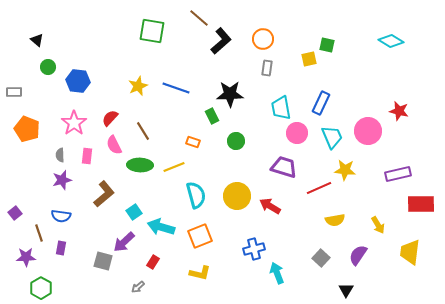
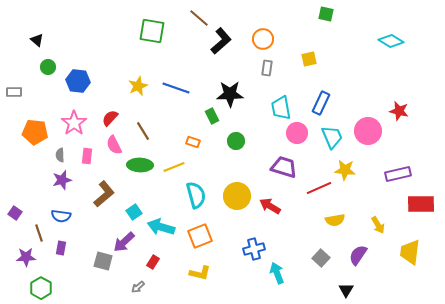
green square at (327, 45): moved 1 px left, 31 px up
orange pentagon at (27, 129): moved 8 px right, 3 px down; rotated 15 degrees counterclockwise
purple square at (15, 213): rotated 16 degrees counterclockwise
